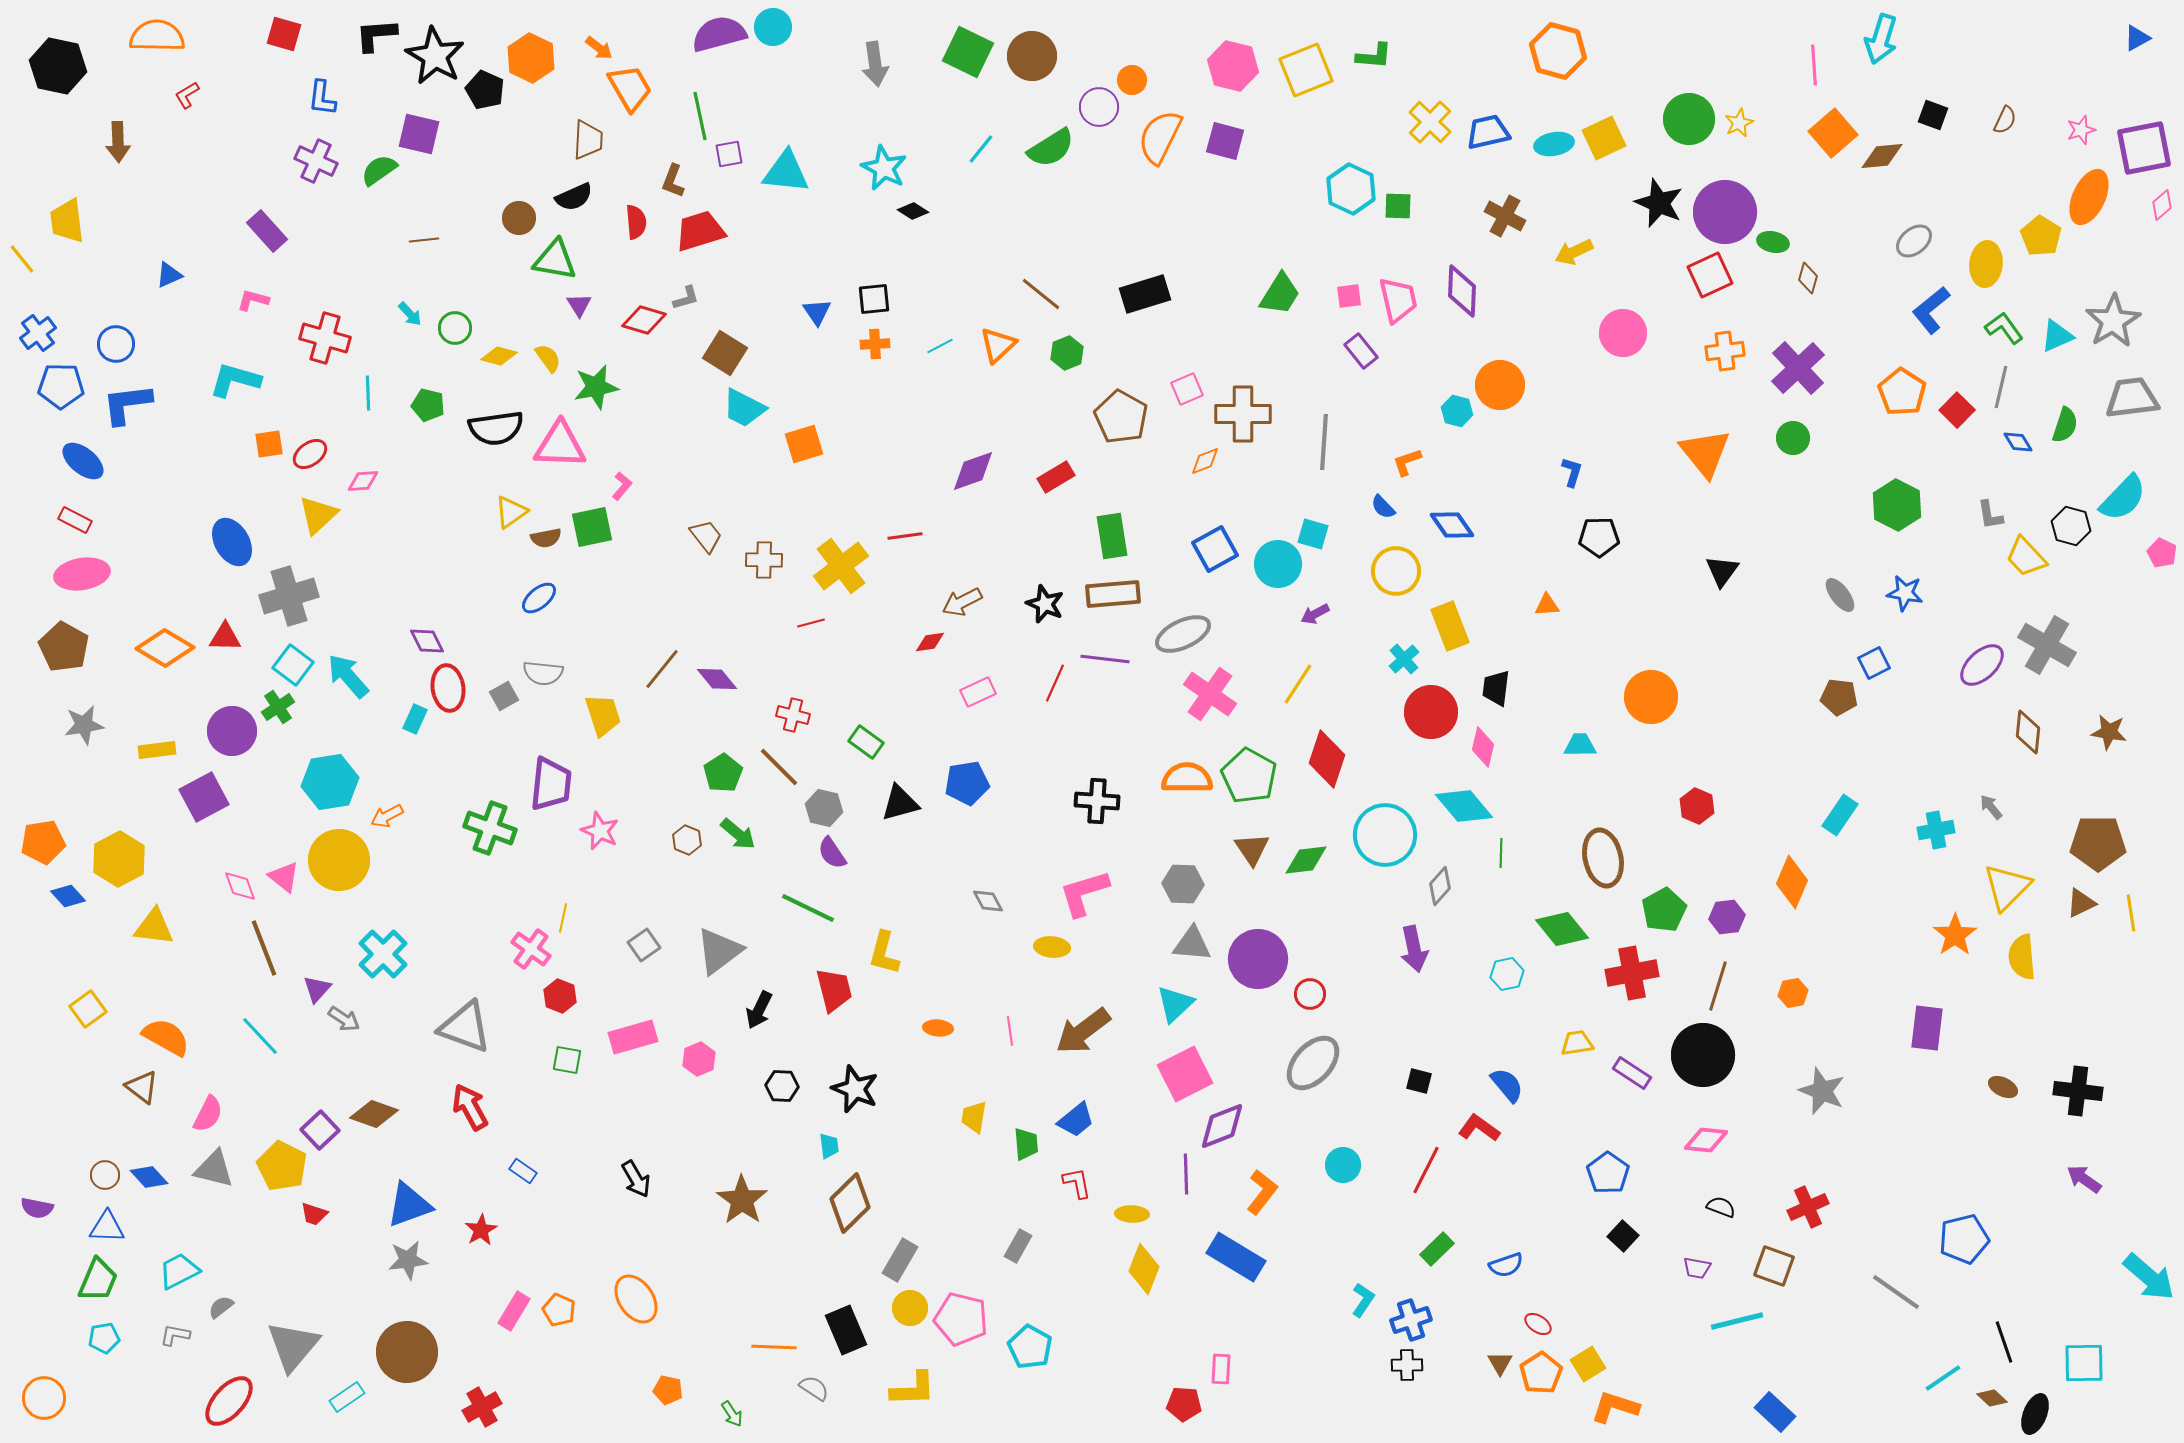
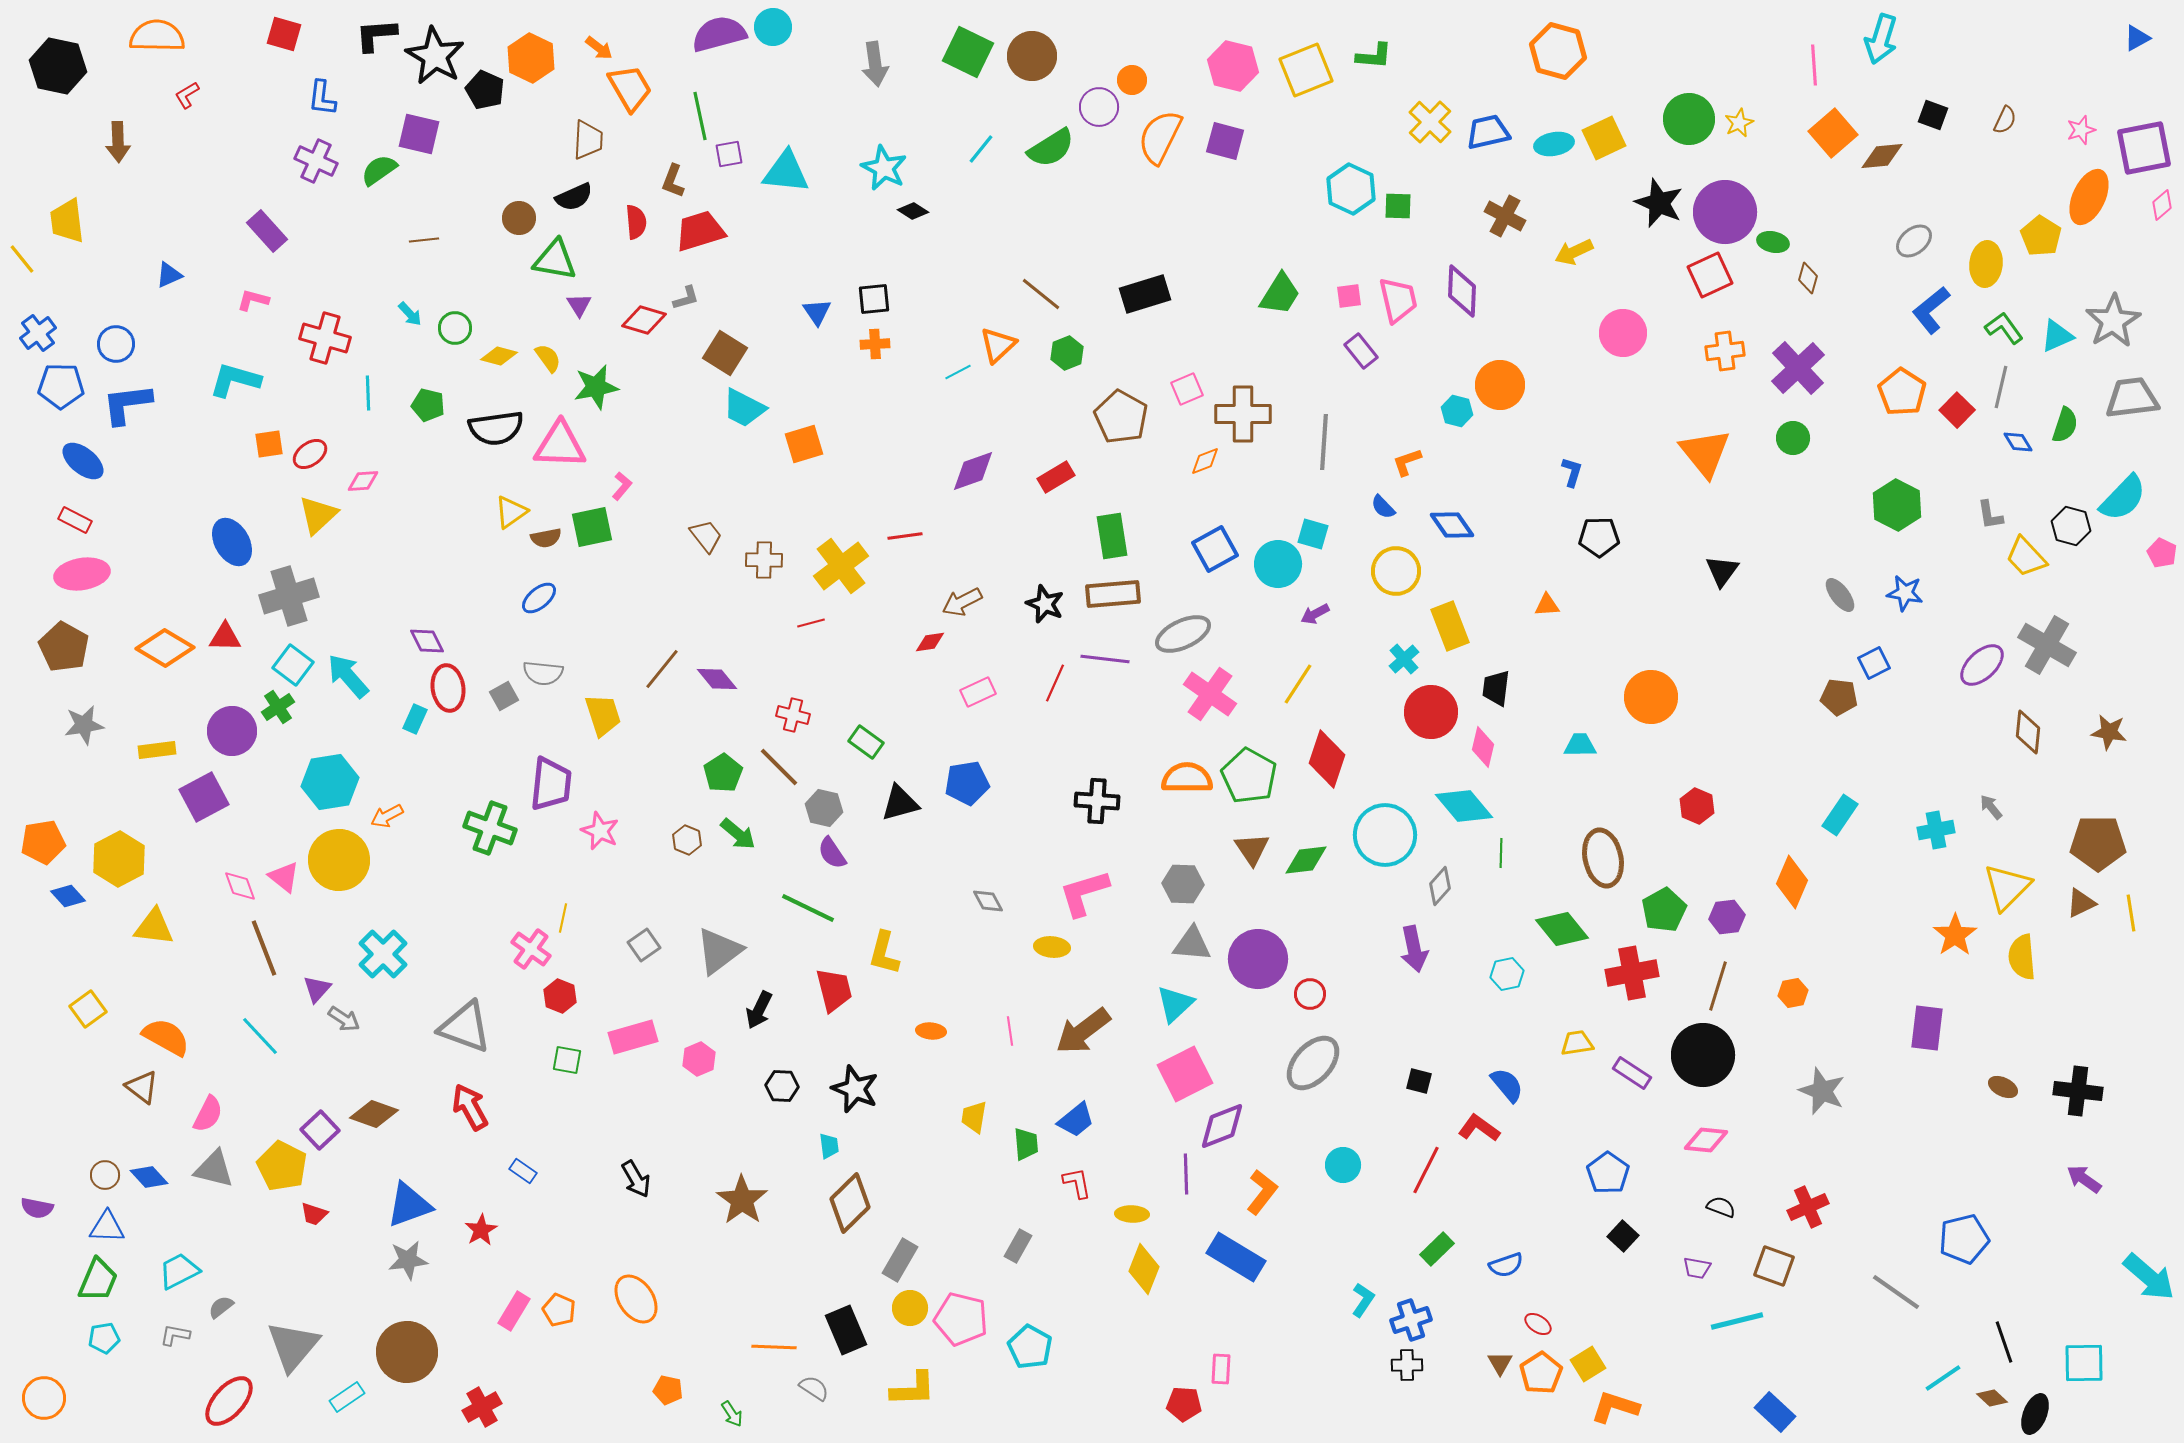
cyan line at (940, 346): moved 18 px right, 26 px down
orange ellipse at (938, 1028): moved 7 px left, 3 px down
